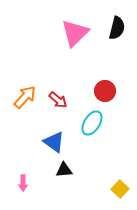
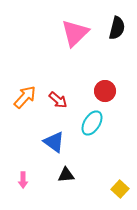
black triangle: moved 2 px right, 5 px down
pink arrow: moved 3 px up
